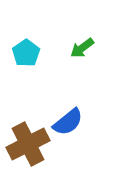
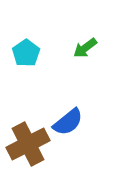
green arrow: moved 3 px right
